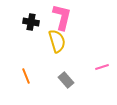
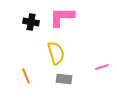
pink L-shape: rotated 104 degrees counterclockwise
yellow semicircle: moved 1 px left, 12 px down
gray rectangle: moved 2 px left, 1 px up; rotated 42 degrees counterclockwise
